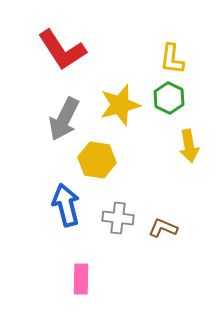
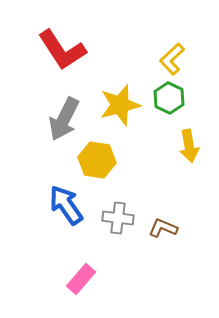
yellow L-shape: rotated 40 degrees clockwise
blue arrow: rotated 21 degrees counterclockwise
pink rectangle: rotated 40 degrees clockwise
